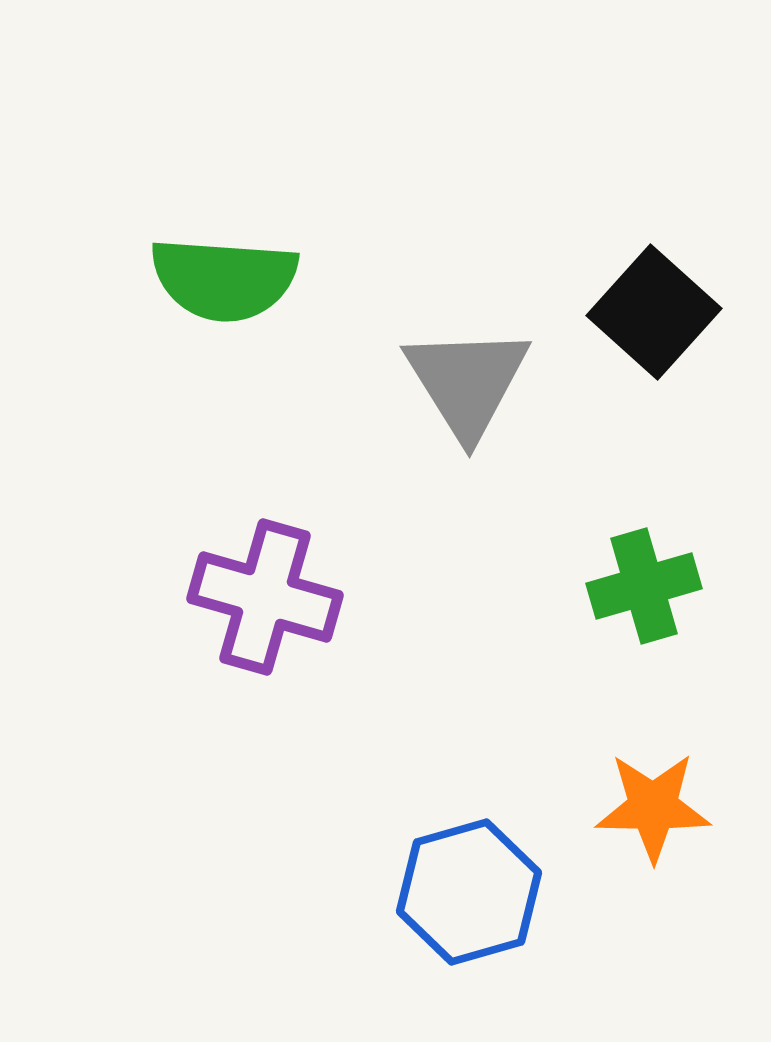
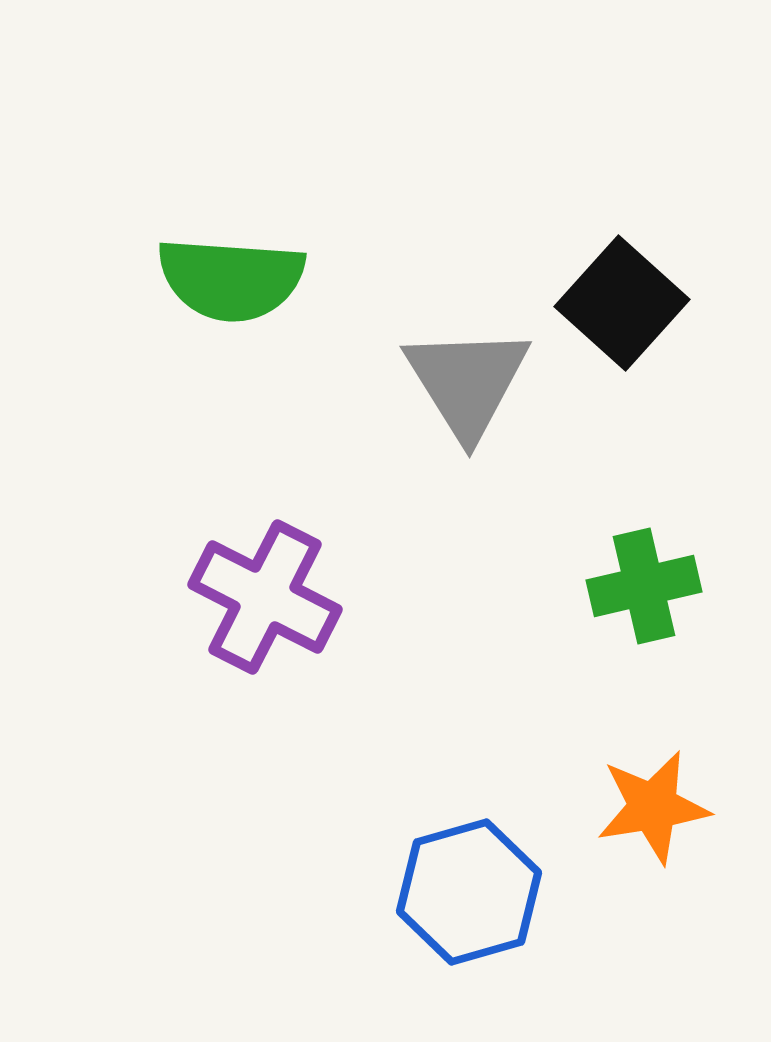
green semicircle: moved 7 px right
black square: moved 32 px left, 9 px up
green cross: rotated 3 degrees clockwise
purple cross: rotated 11 degrees clockwise
orange star: rotated 10 degrees counterclockwise
